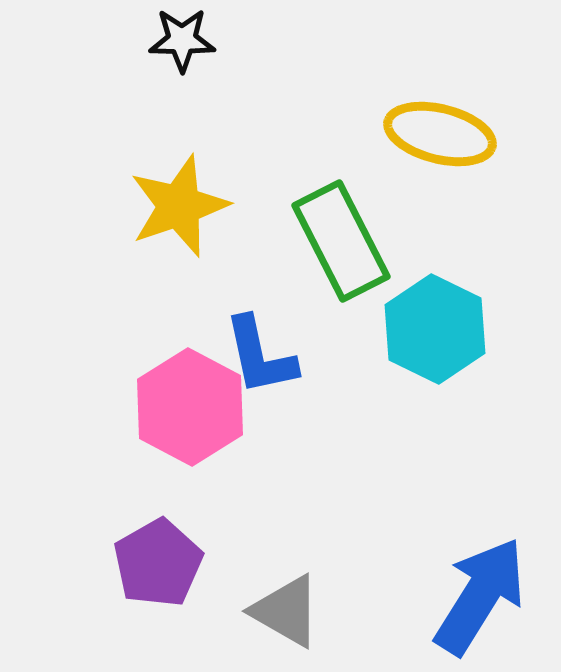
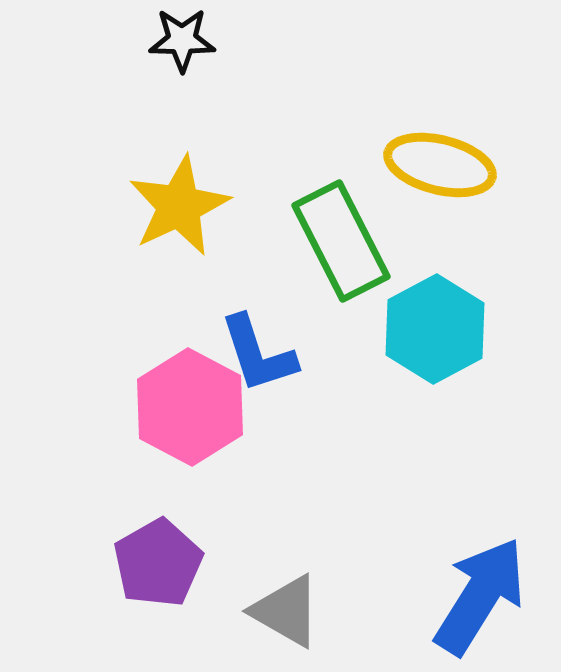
yellow ellipse: moved 31 px down
yellow star: rotated 6 degrees counterclockwise
cyan hexagon: rotated 6 degrees clockwise
blue L-shape: moved 2 px left, 2 px up; rotated 6 degrees counterclockwise
